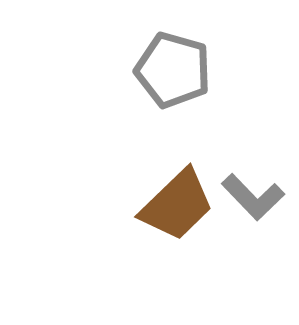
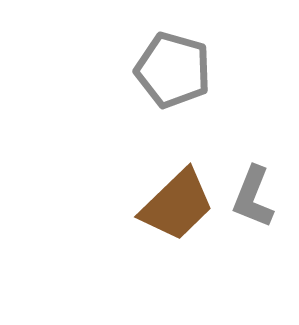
gray L-shape: rotated 66 degrees clockwise
